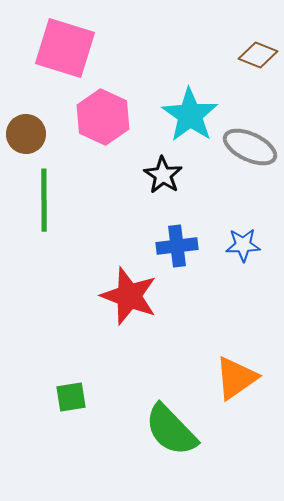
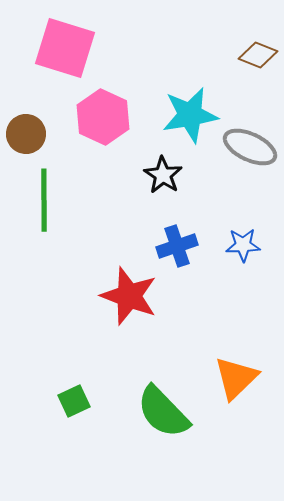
cyan star: rotated 28 degrees clockwise
blue cross: rotated 12 degrees counterclockwise
orange triangle: rotated 9 degrees counterclockwise
green square: moved 3 px right, 4 px down; rotated 16 degrees counterclockwise
green semicircle: moved 8 px left, 18 px up
